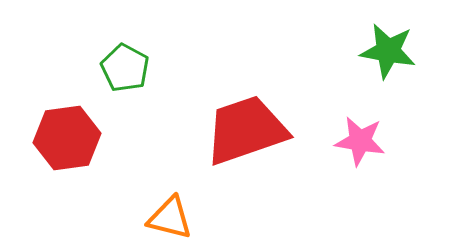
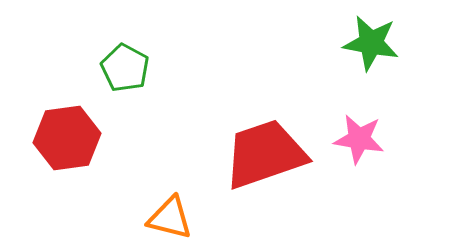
green star: moved 17 px left, 8 px up
red trapezoid: moved 19 px right, 24 px down
pink star: moved 1 px left, 2 px up
